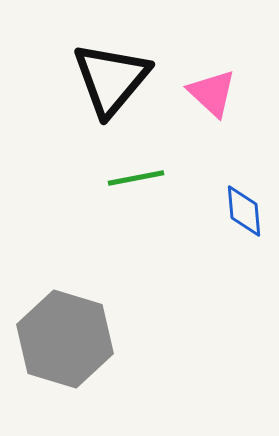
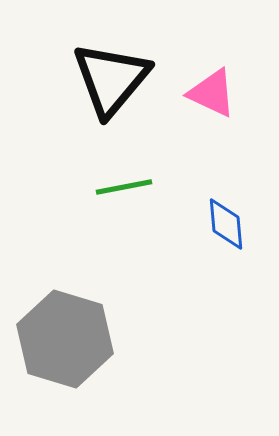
pink triangle: rotated 18 degrees counterclockwise
green line: moved 12 px left, 9 px down
blue diamond: moved 18 px left, 13 px down
